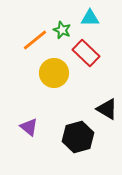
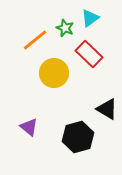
cyan triangle: rotated 36 degrees counterclockwise
green star: moved 3 px right, 2 px up
red rectangle: moved 3 px right, 1 px down
